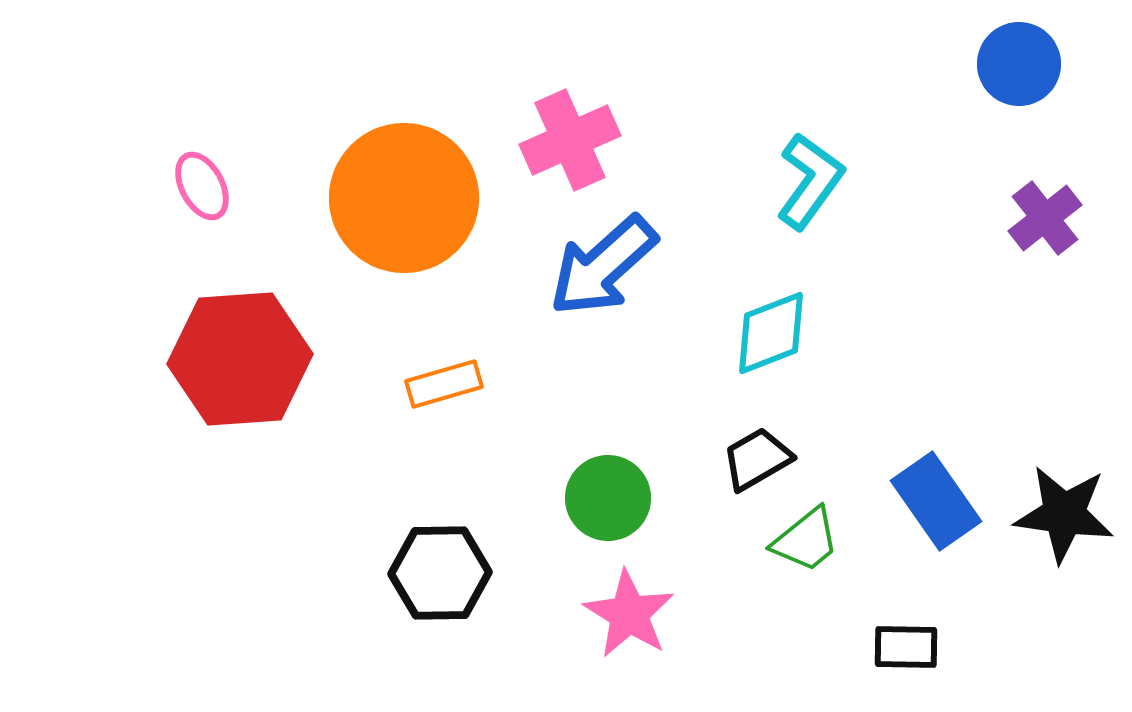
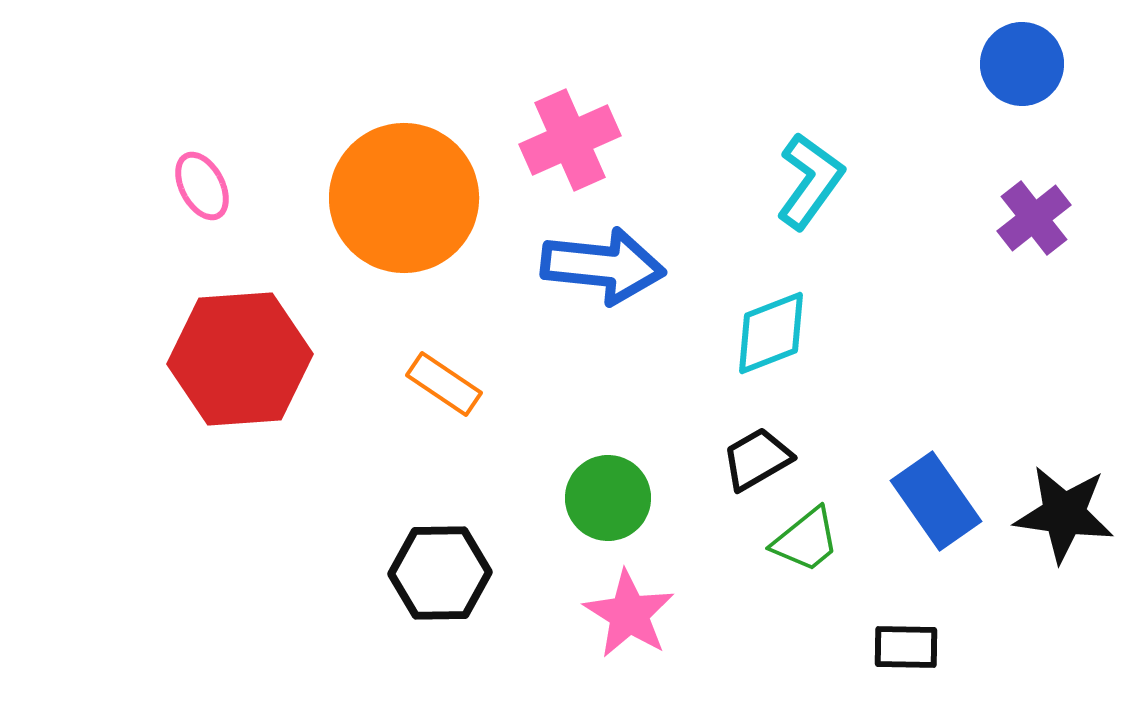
blue circle: moved 3 px right
purple cross: moved 11 px left
blue arrow: rotated 132 degrees counterclockwise
orange rectangle: rotated 50 degrees clockwise
